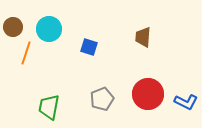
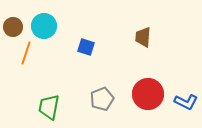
cyan circle: moved 5 px left, 3 px up
blue square: moved 3 px left
